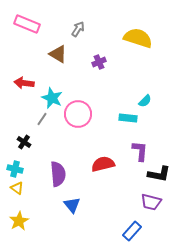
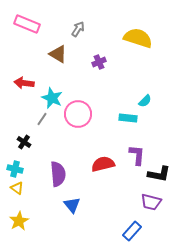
purple L-shape: moved 3 px left, 4 px down
